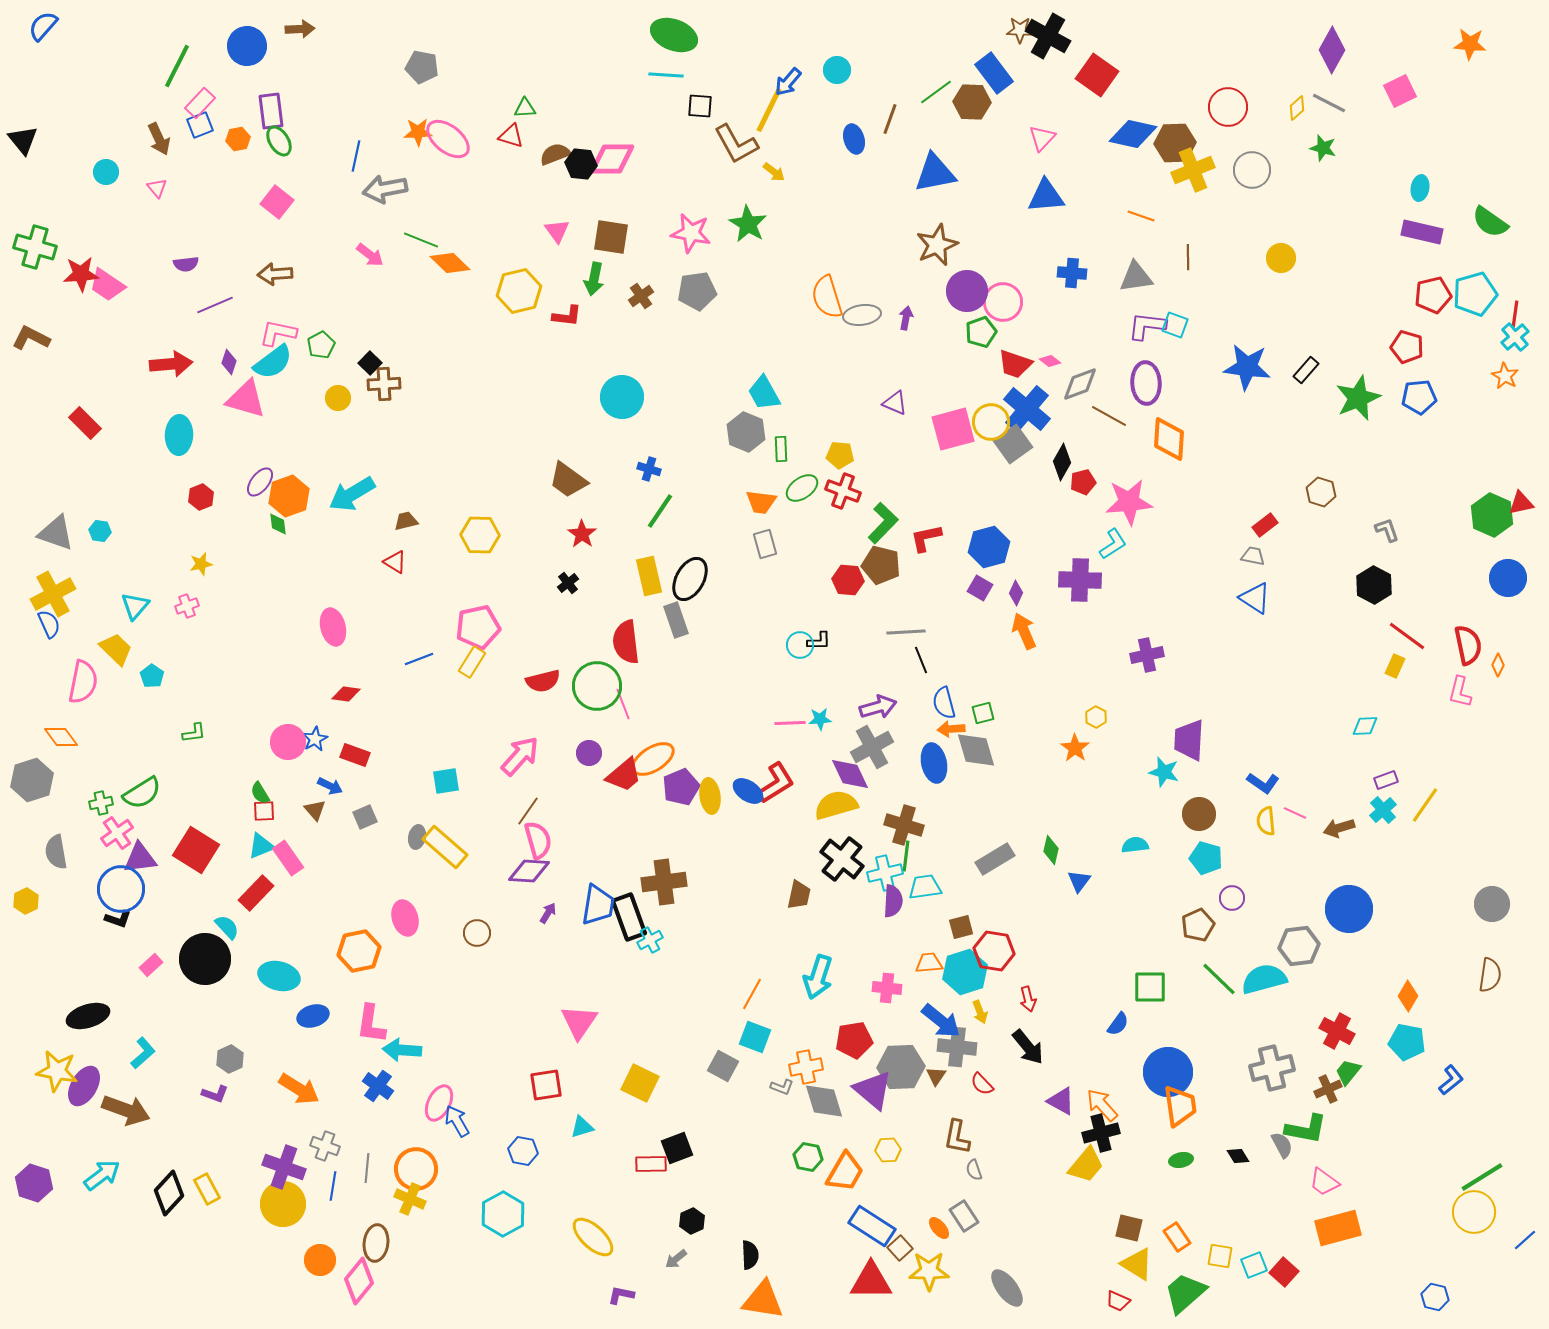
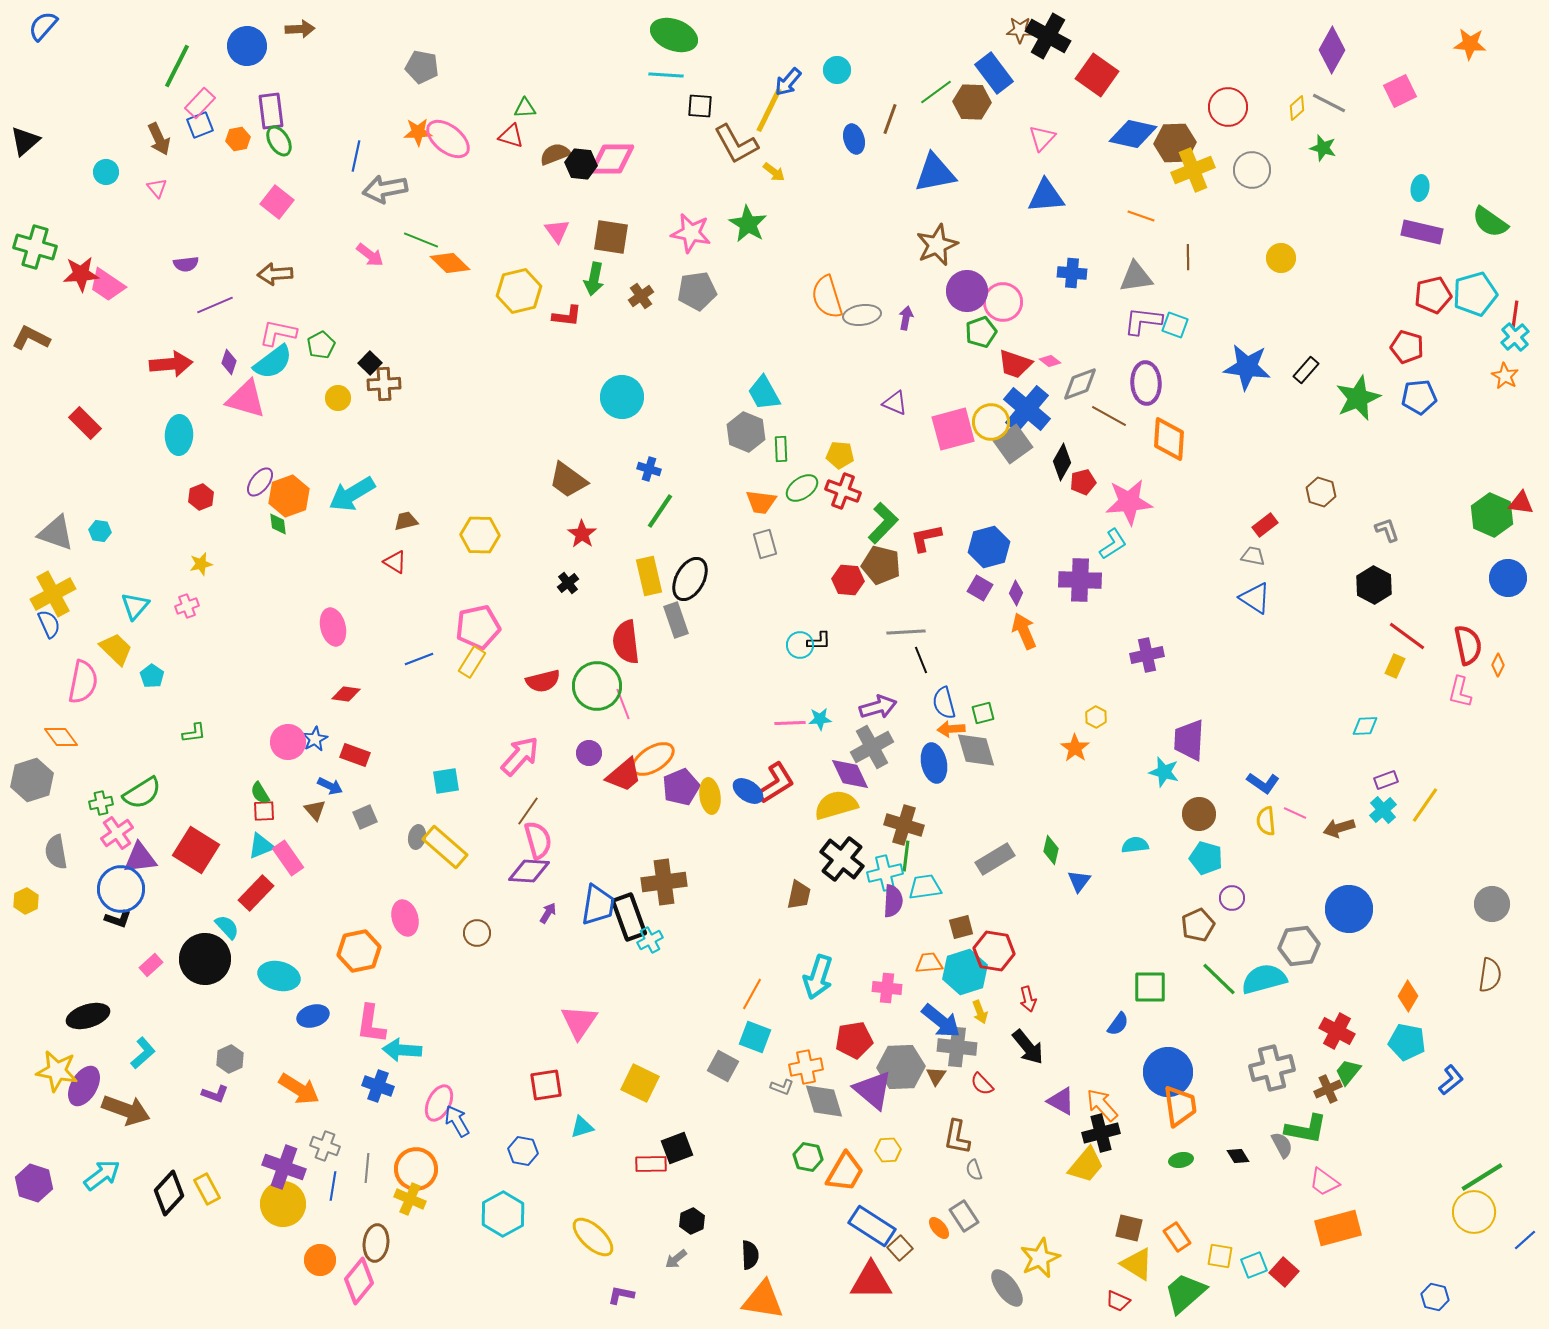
black triangle at (23, 140): moved 2 px right, 1 px down; rotated 28 degrees clockwise
purple L-shape at (1147, 326): moved 4 px left, 5 px up
red triangle at (1521, 503): rotated 20 degrees clockwise
blue cross at (378, 1086): rotated 16 degrees counterclockwise
yellow star at (929, 1271): moved 111 px right, 13 px up; rotated 24 degrees counterclockwise
